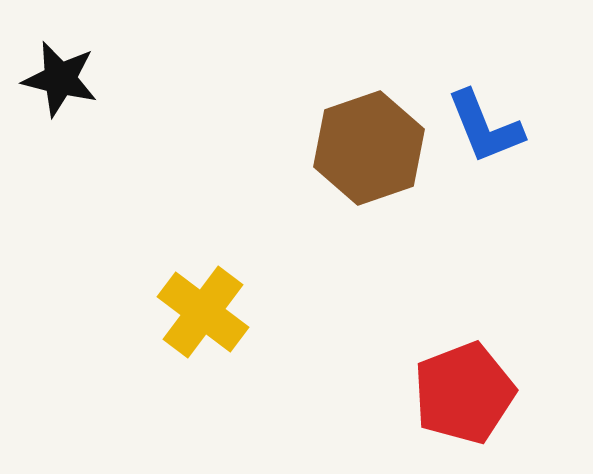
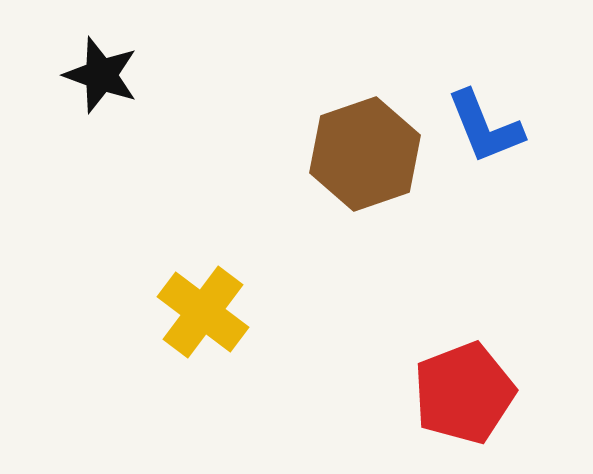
black star: moved 41 px right, 4 px up; rotated 6 degrees clockwise
brown hexagon: moved 4 px left, 6 px down
